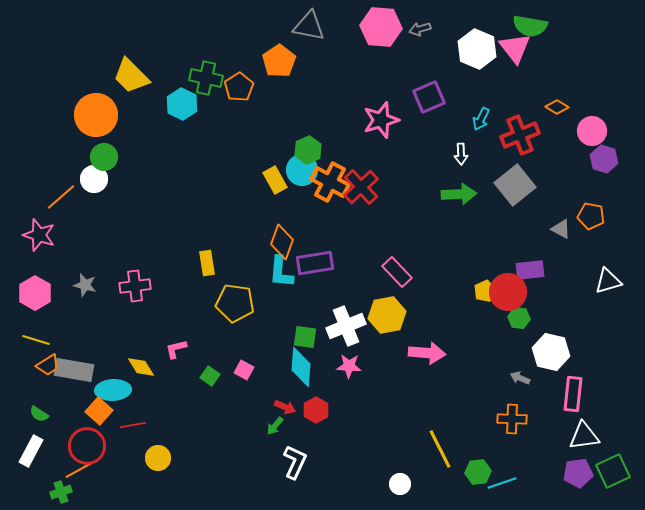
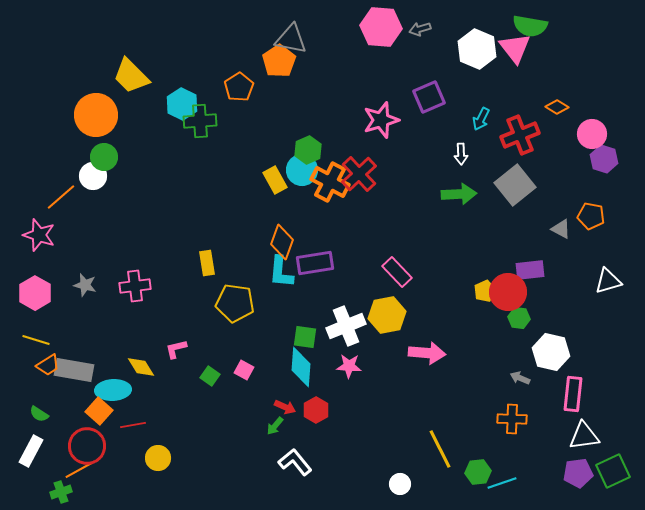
gray triangle at (309, 26): moved 18 px left, 13 px down
green cross at (206, 78): moved 6 px left, 43 px down; rotated 16 degrees counterclockwise
pink circle at (592, 131): moved 3 px down
white circle at (94, 179): moved 1 px left, 3 px up
red cross at (361, 187): moved 2 px left, 13 px up
white L-shape at (295, 462): rotated 64 degrees counterclockwise
